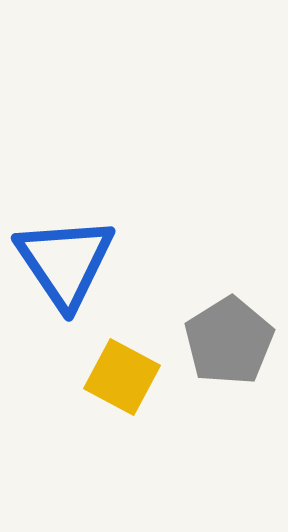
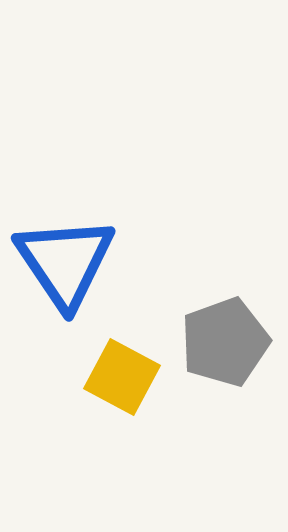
gray pentagon: moved 4 px left, 1 px down; rotated 12 degrees clockwise
